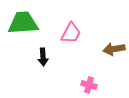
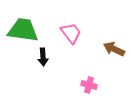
green trapezoid: moved 7 px down; rotated 12 degrees clockwise
pink trapezoid: rotated 65 degrees counterclockwise
brown arrow: rotated 35 degrees clockwise
